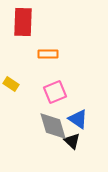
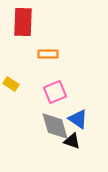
gray diamond: moved 2 px right
black triangle: rotated 24 degrees counterclockwise
